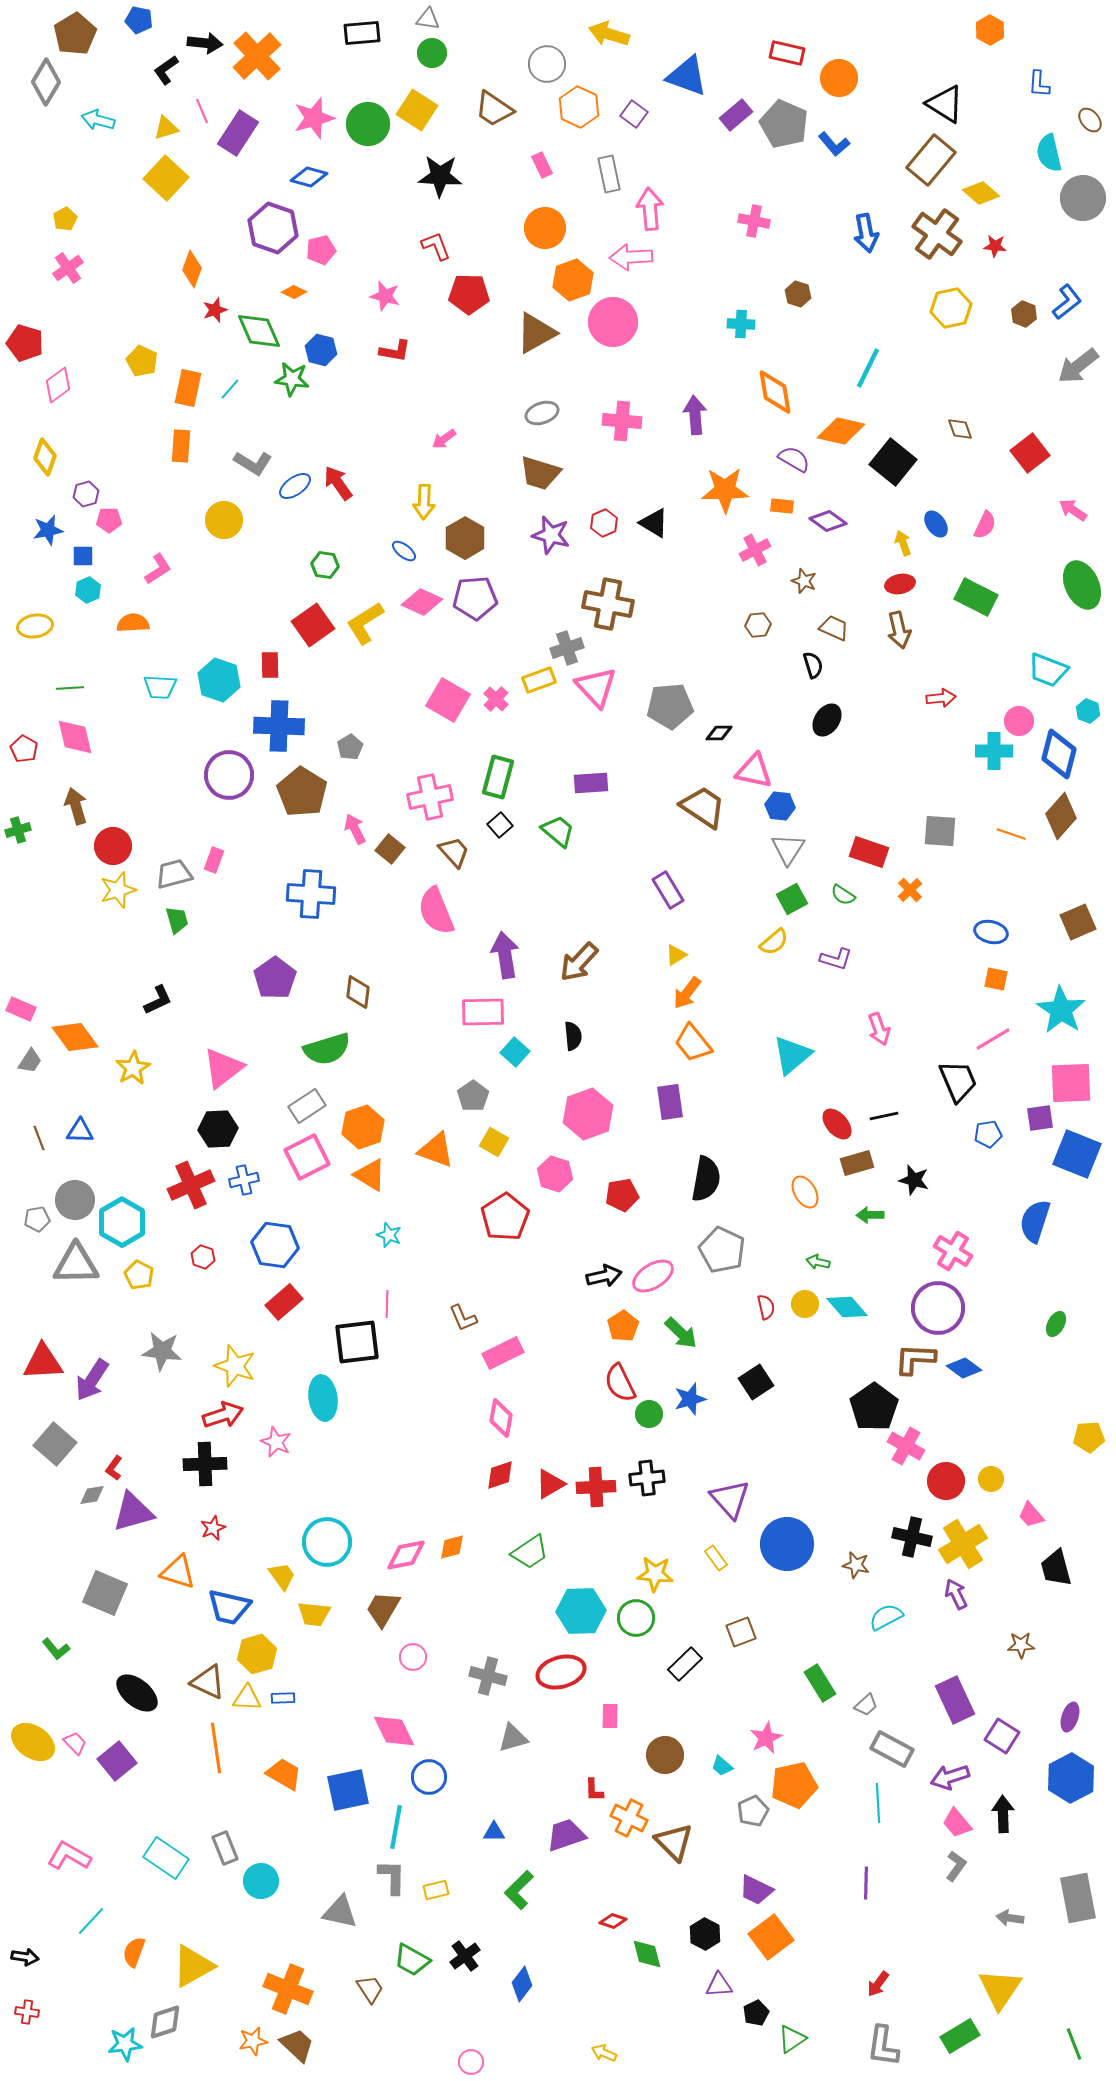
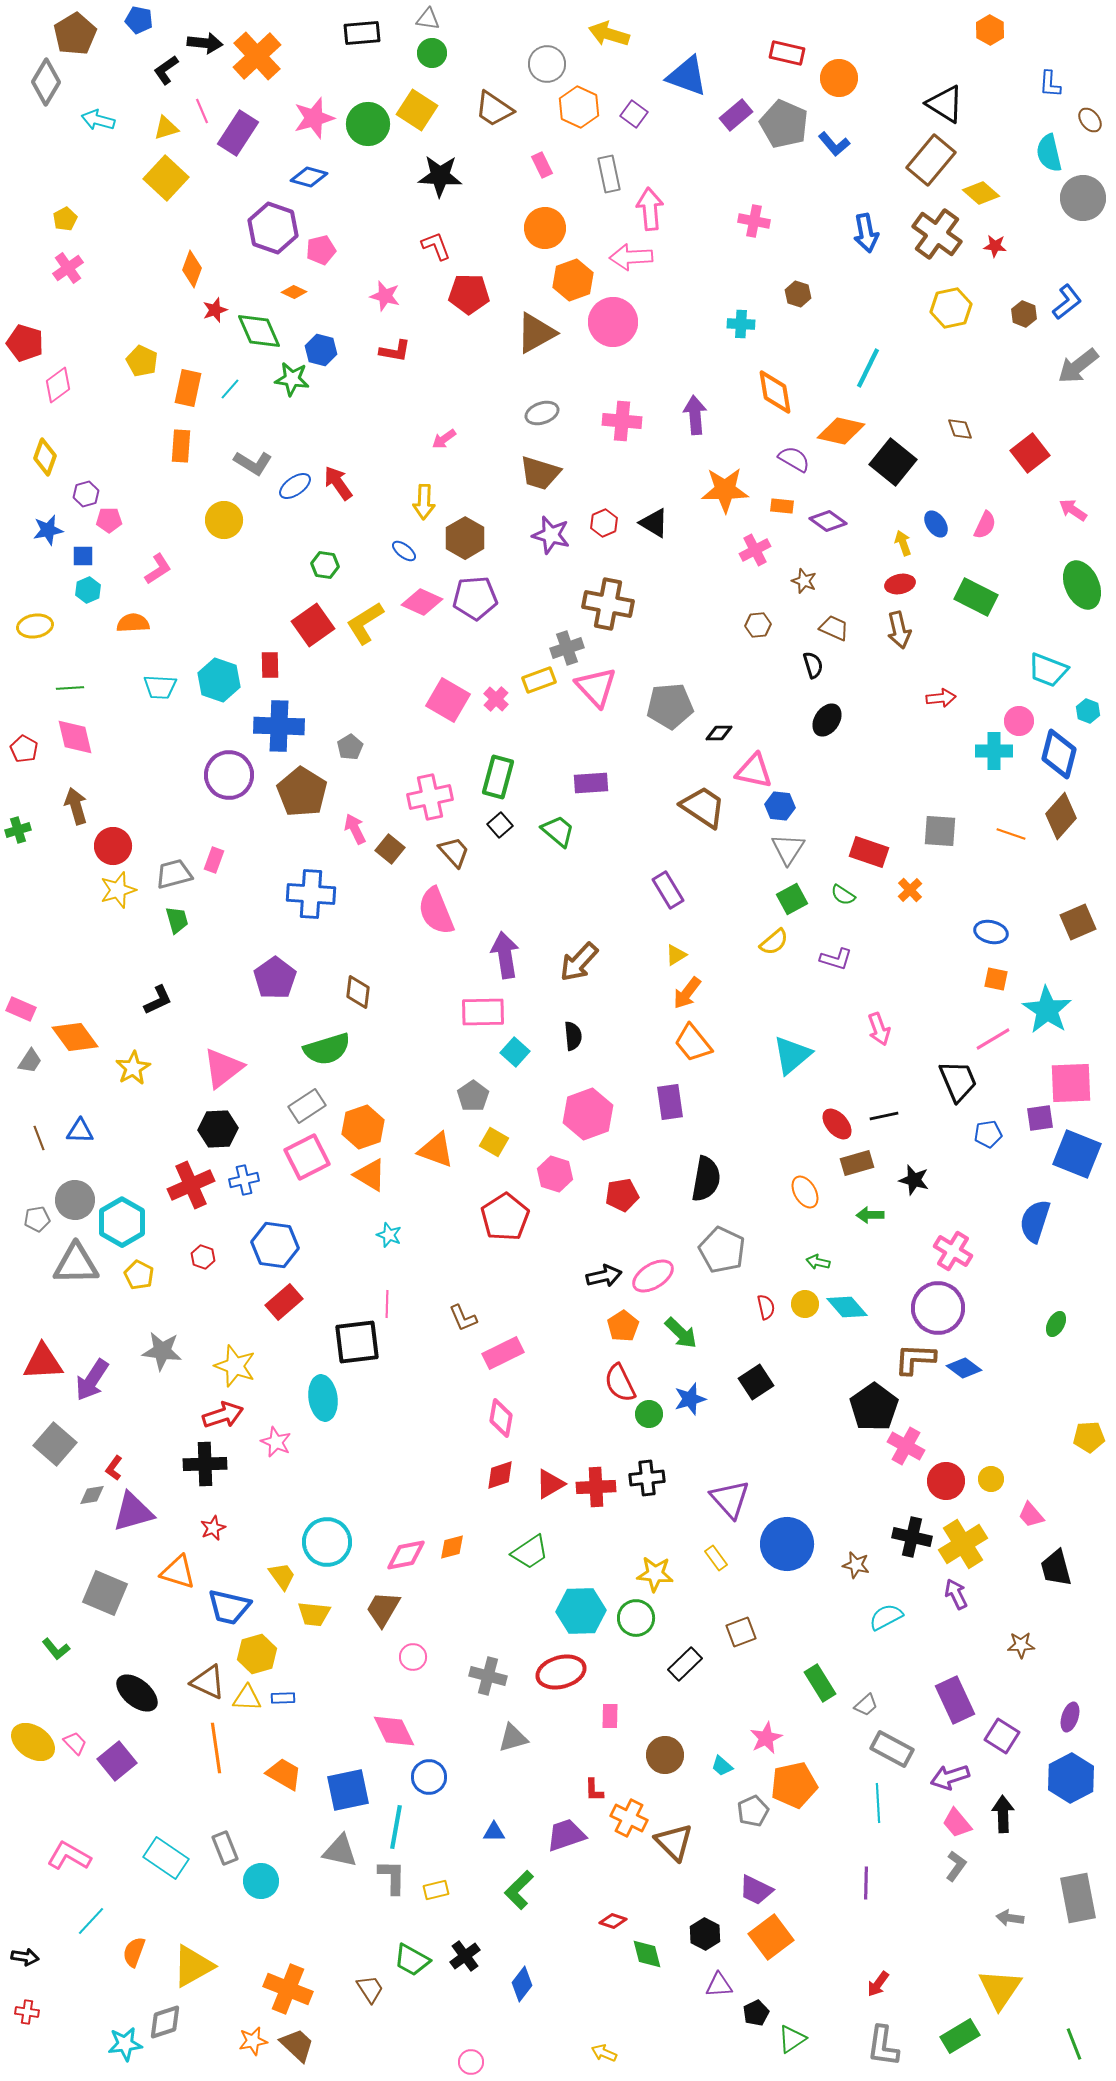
blue L-shape at (1039, 84): moved 11 px right
cyan star at (1061, 1010): moved 14 px left
gray triangle at (340, 1912): moved 61 px up
